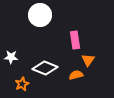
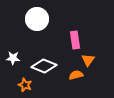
white circle: moved 3 px left, 4 px down
white star: moved 2 px right, 1 px down
white diamond: moved 1 px left, 2 px up
orange star: moved 3 px right, 1 px down; rotated 24 degrees counterclockwise
